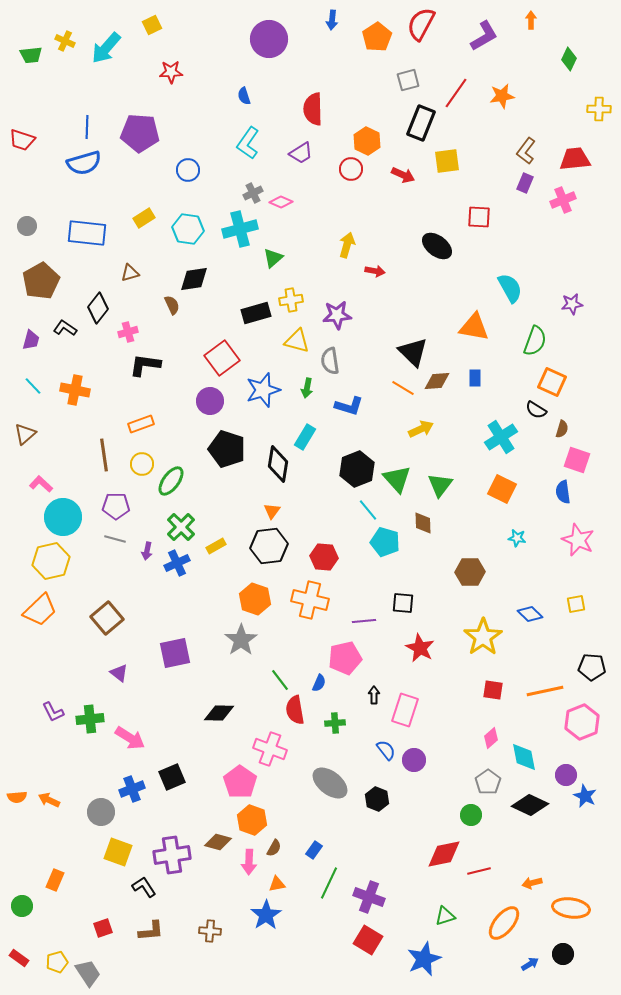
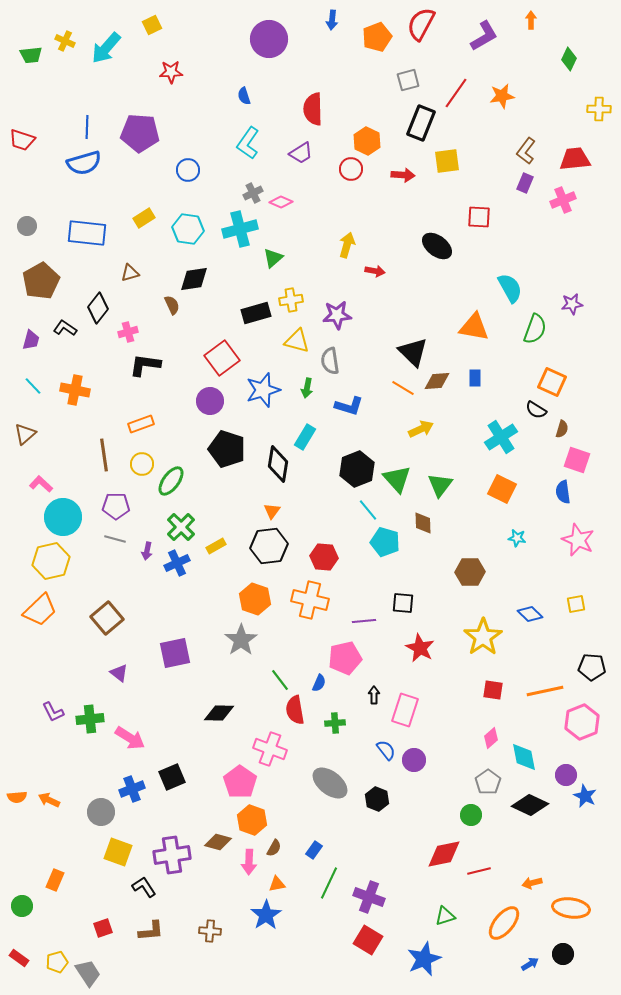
orange pentagon at (377, 37): rotated 12 degrees clockwise
red arrow at (403, 175): rotated 20 degrees counterclockwise
green semicircle at (535, 341): moved 12 px up
